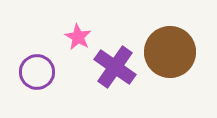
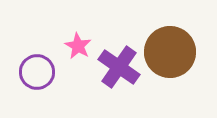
pink star: moved 9 px down
purple cross: moved 4 px right
